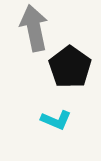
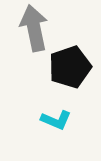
black pentagon: rotated 18 degrees clockwise
